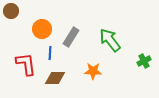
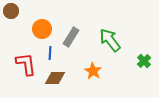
green cross: rotated 16 degrees counterclockwise
orange star: rotated 30 degrees clockwise
